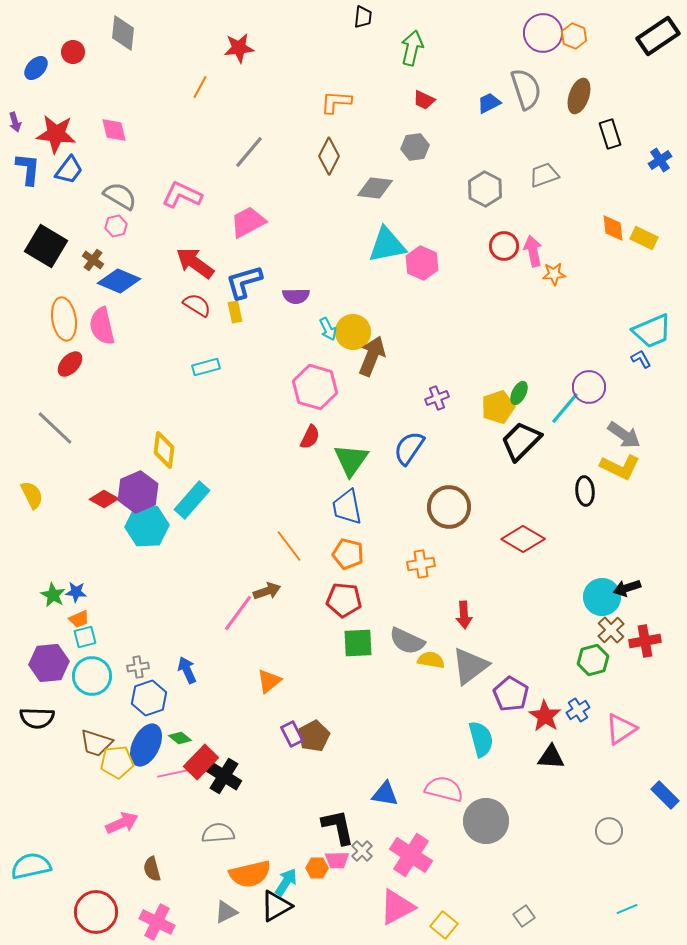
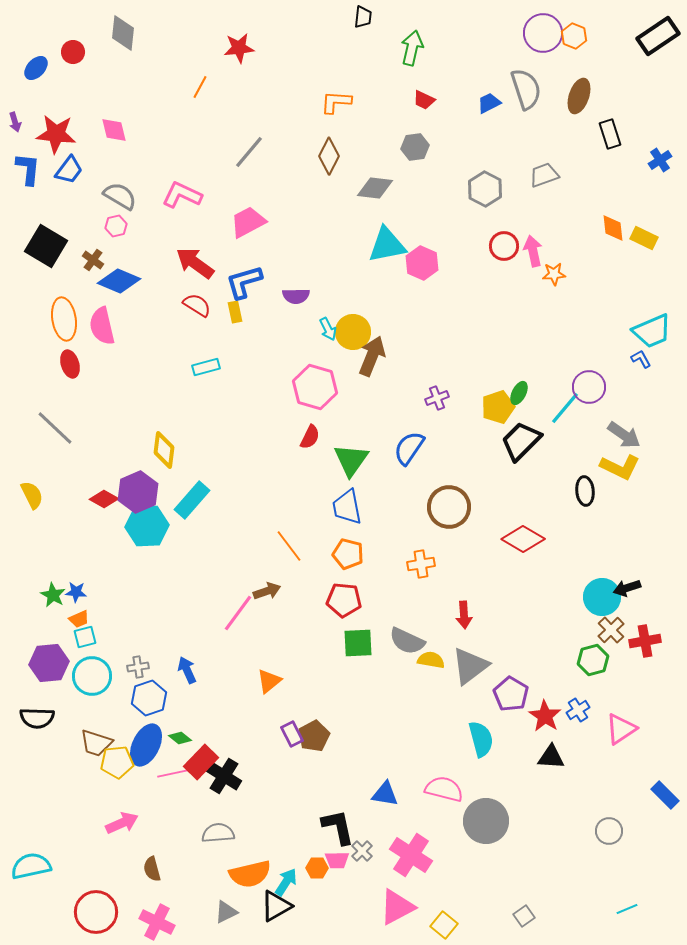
red ellipse at (70, 364): rotated 60 degrees counterclockwise
